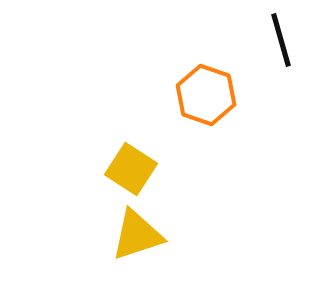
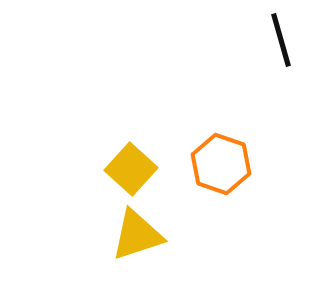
orange hexagon: moved 15 px right, 69 px down
yellow square: rotated 9 degrees clockwise
